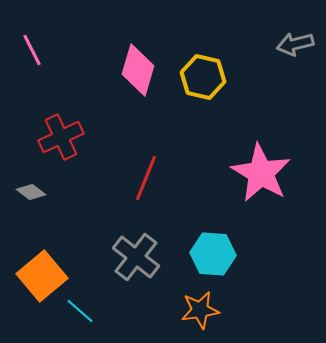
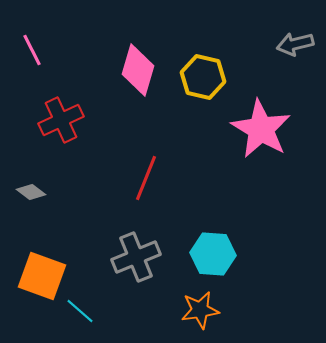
red cross: moved 17 px up
pink star: moved 44 px up
gray cross: rotated 30 degrees clockwise
orange square: rotated 30 degrees counterclockwise
